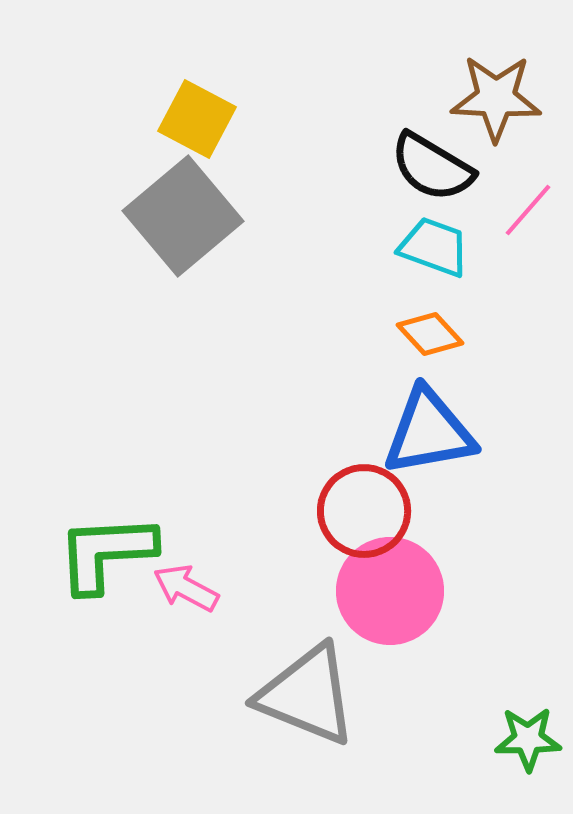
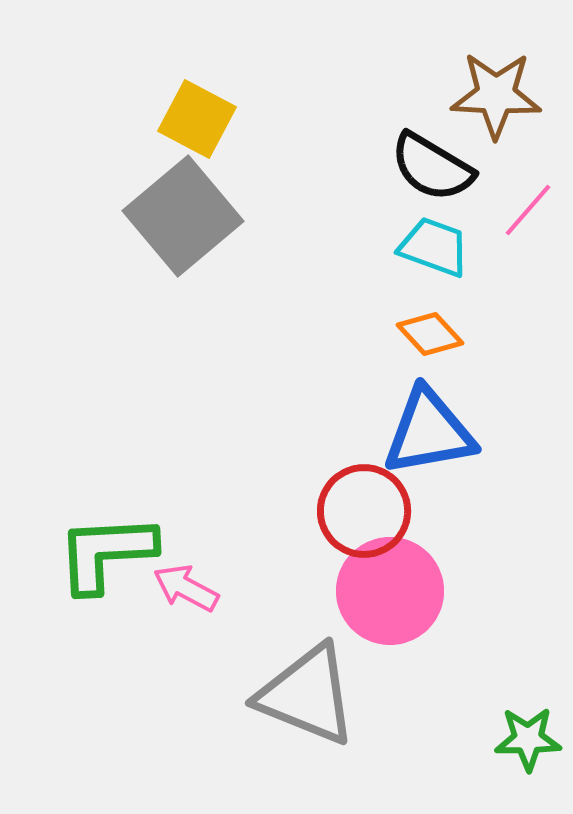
brown star: moved 3 px up
